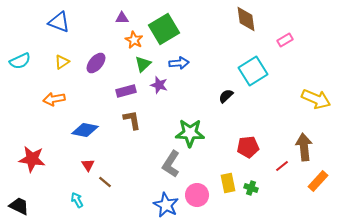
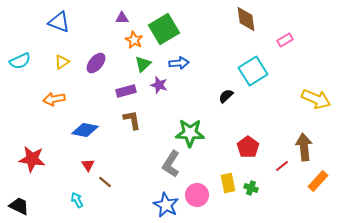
red pentagon: rotated 30 degrees counterclockwise
